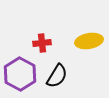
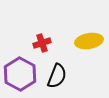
red cross: rotated 12 degrees counterclockwise
black semicircle: rotated 10 degrees counterclockwise
